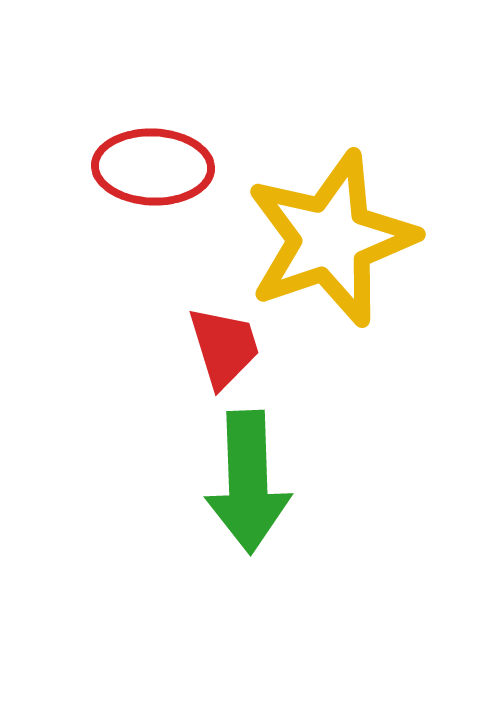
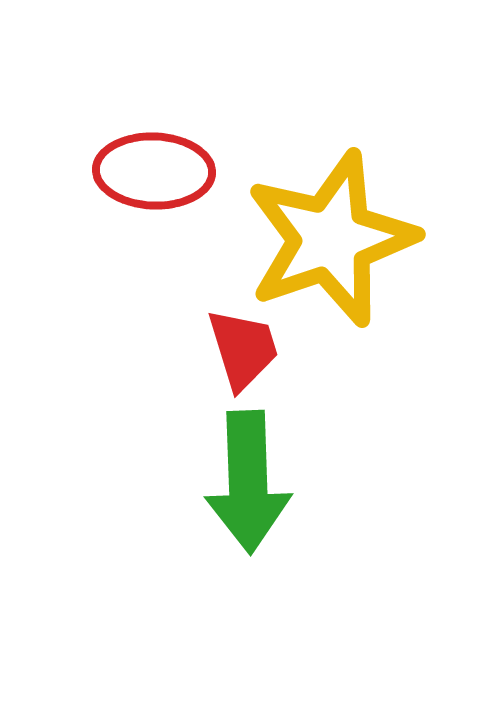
red ellipse: moved 1 px right, 4 px down
red trapezoid: moved 19 px right, 2 px down
